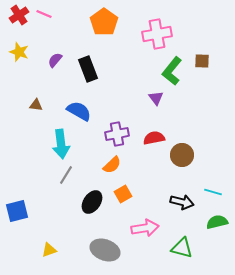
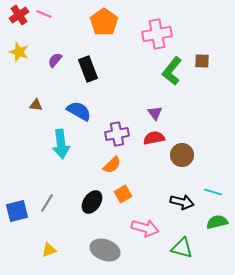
purple triangle: moved 1 px left, 15 px down
gray line: moved 19 px left, 28 px down
pink arrow: rotated 24 degrees clockwise
